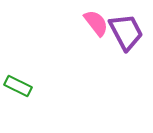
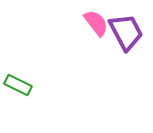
green rectangle: moved 1 px up
